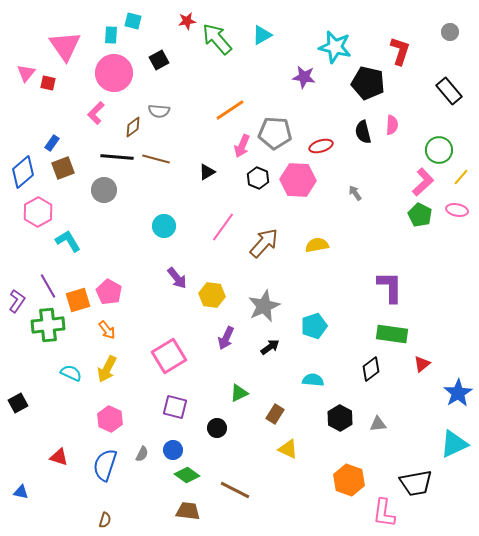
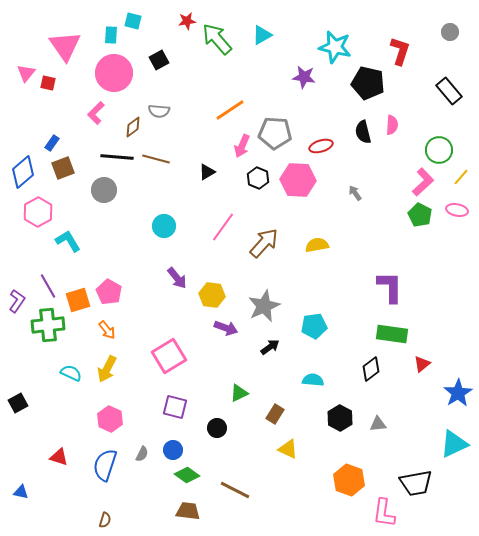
cyan pentagon at (314, 326): rotated 10 degrees clockwise
purple arrow at (226, 338): moved 10 px up; rotated 95 degrees counterclockwise
